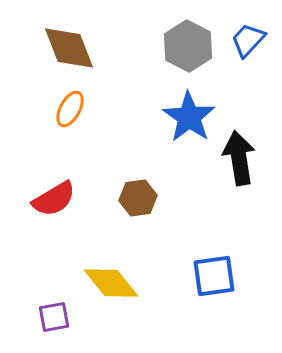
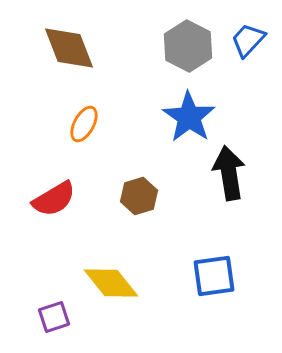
orange ellipse: moved 14 px right, 15 px down
black arrow: moved 10 px left, 15 px down
brown hexagon: moved 1 px right, 2 px up; rotated 9 degrees counterclockwise
purple square: rotated 8 degrees counterclockwise
